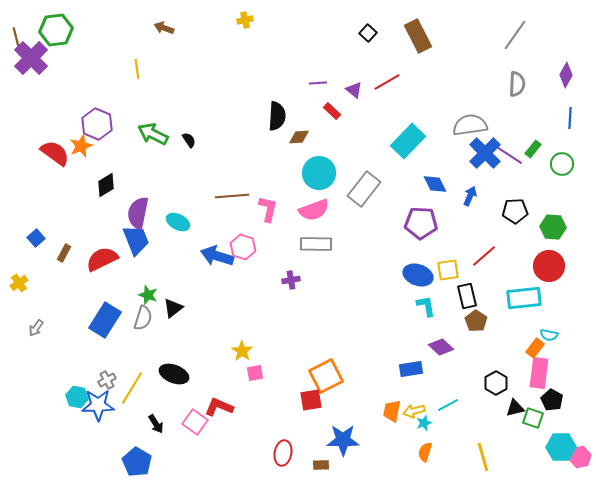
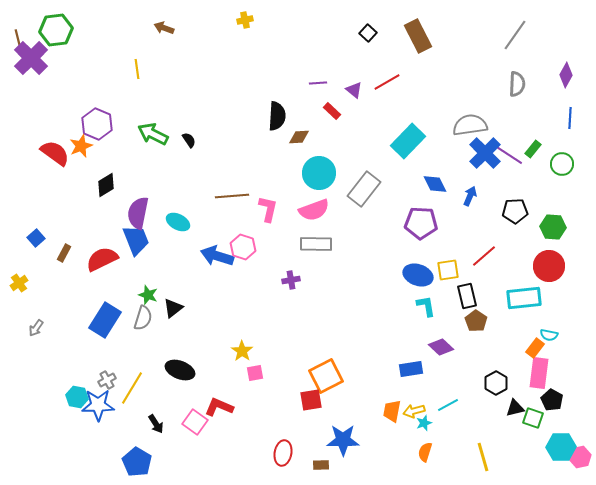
brown line at (16, 37): moved 2 px right, 2 px down
black ellipse at (174, 374): moved 6 px right, 4 px up
